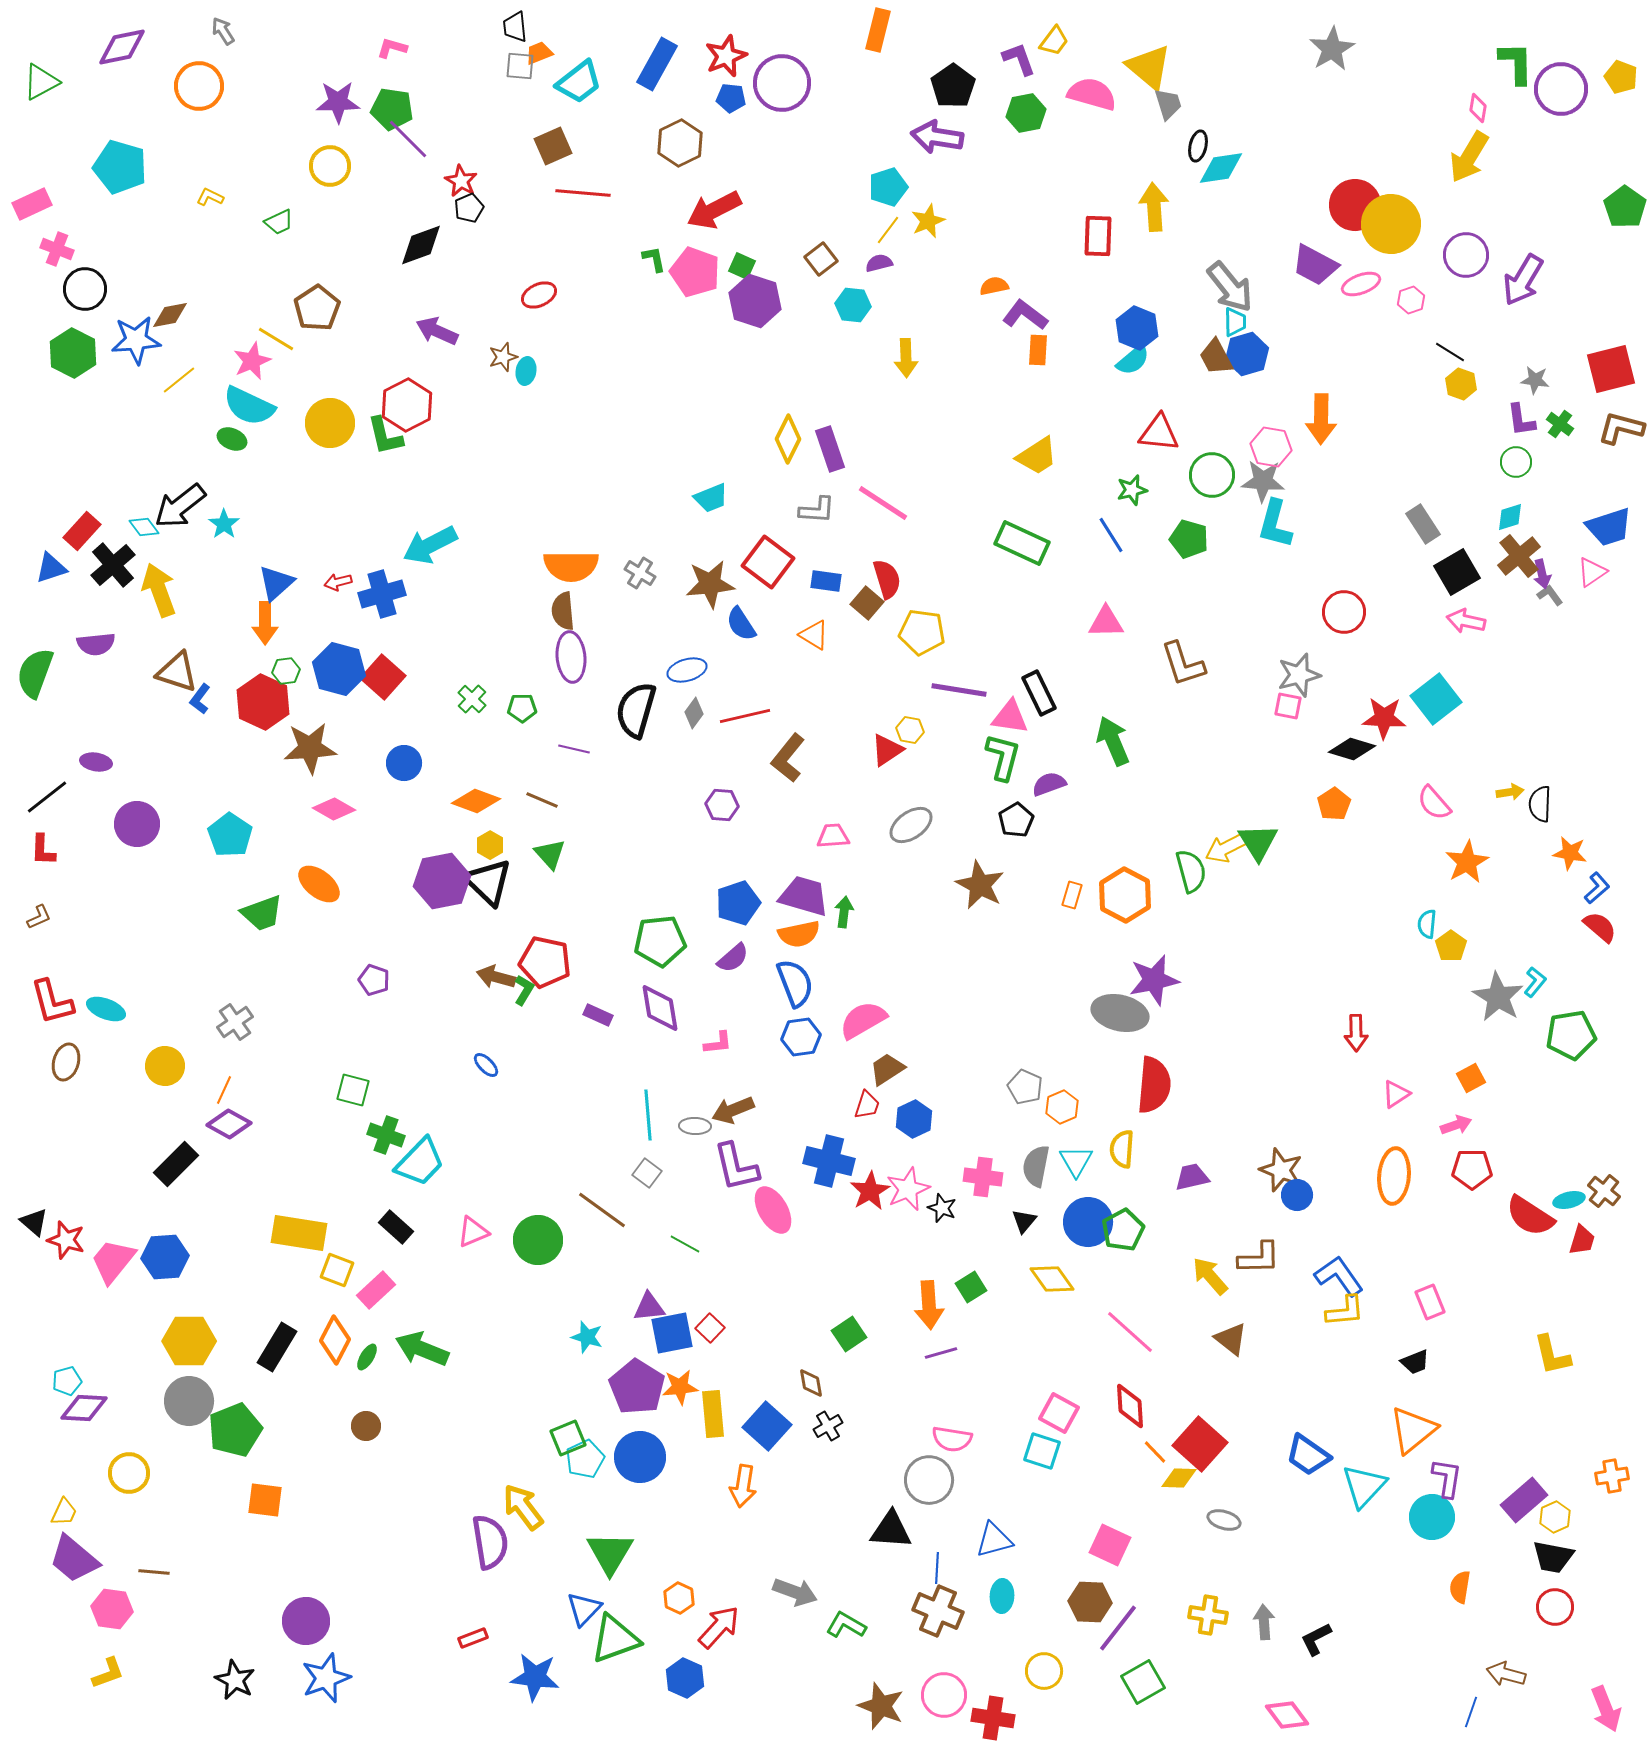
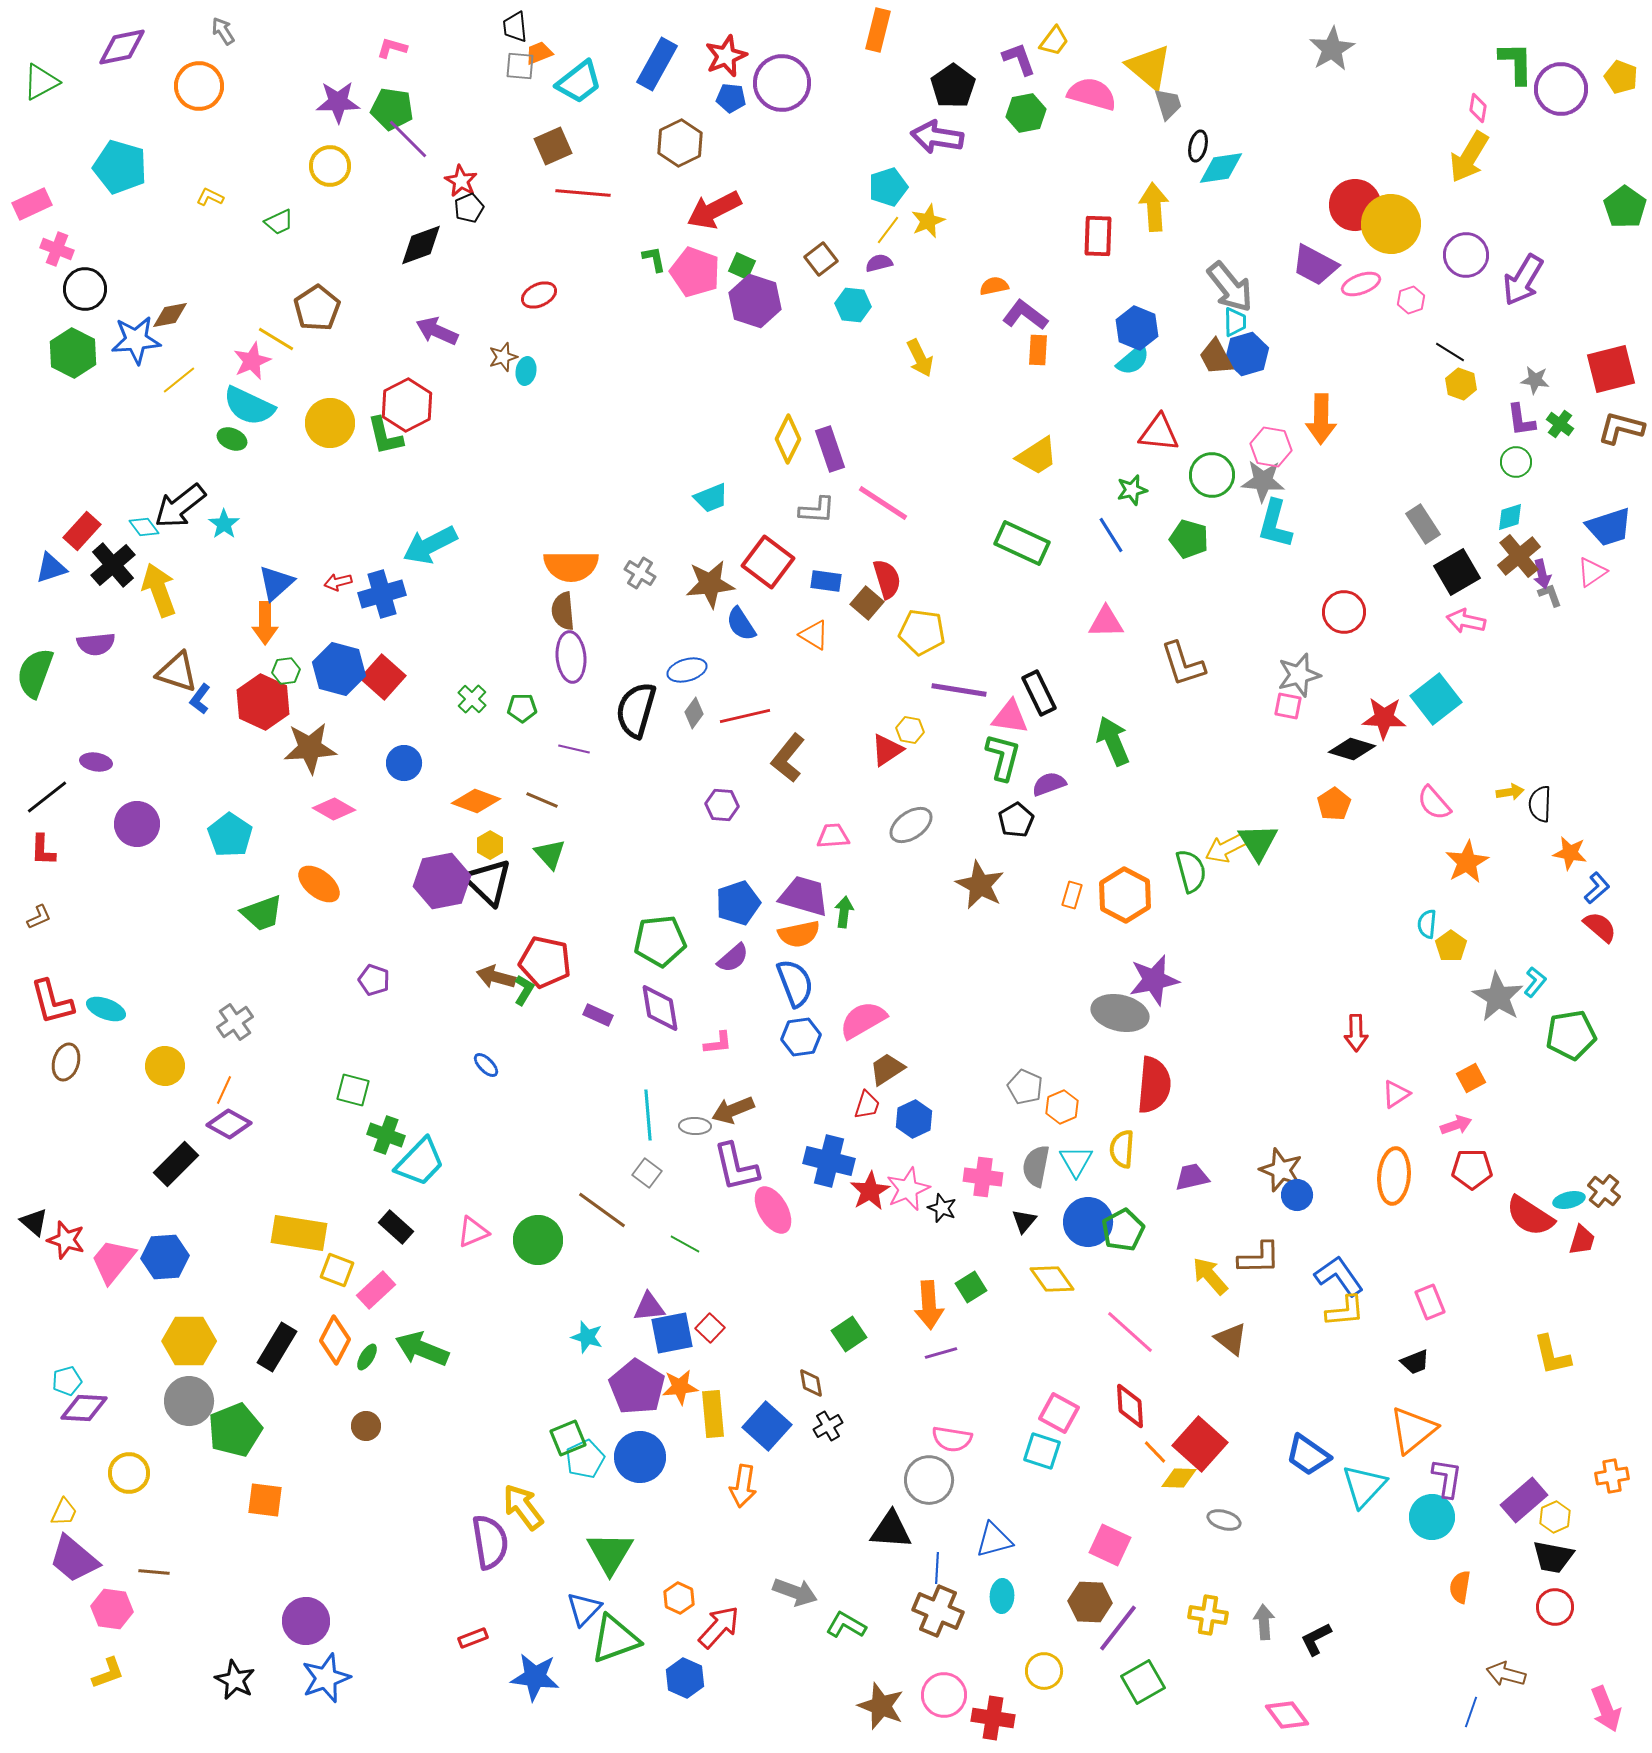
yellow arrow at (906, 358): moved 14 px right; rotated 24 degrees counterclockwise
gray L-shape at (1550, 595): rotated 16 degrees clockwise
